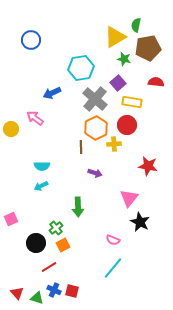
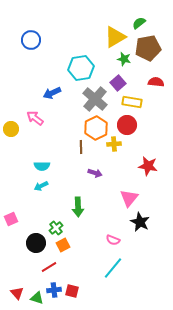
green semicircle: moved 3 px right, 2 px up; rotated 40 degrees clockwise
blue cross: rotated 32 degrees counterclockwise
